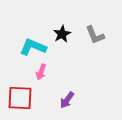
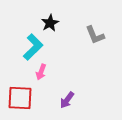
black star: moved 12 px left, 11 px up
cyan L-shape: rotated 112 degrees clockwise
